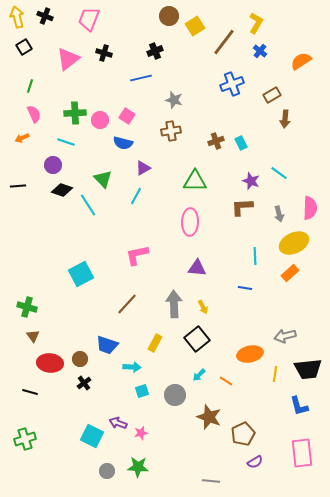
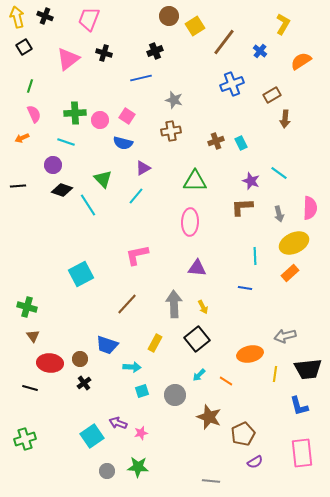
yellow L-shape at (256, 23): moved 27 px right, 1 px down
cyan line at (136, 196): rotated 12 degrees clockwise
black line at (30, 392): moved 4 px up
cyan square at (92, 436): rotated 30 degrees clockwise
